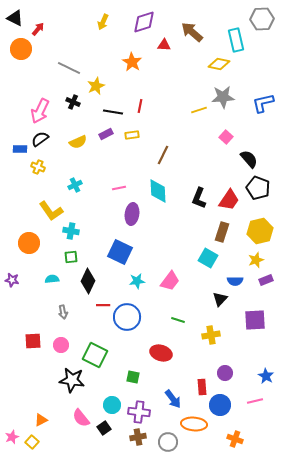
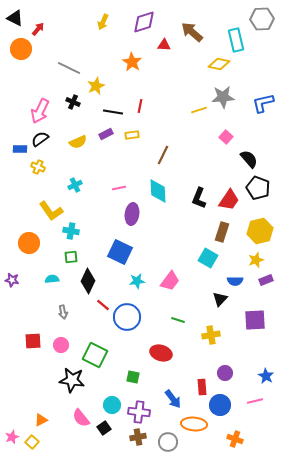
red line at (103, 305): rotated 40 degrees clockwise
